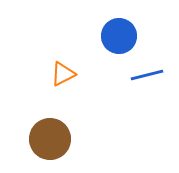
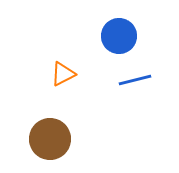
blue line: moved 12 px left, 5 px down
